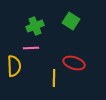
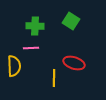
green cross: rotated 24 degrees clockwise
